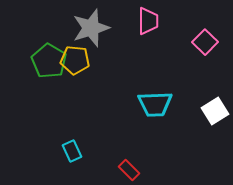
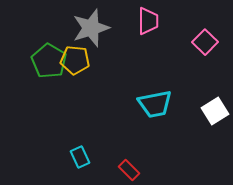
cyan trapezoid: rotated 9 degrees counterclockwise
cyan rectangle: moved 8 px right, 6 px down
